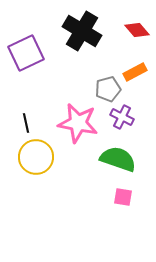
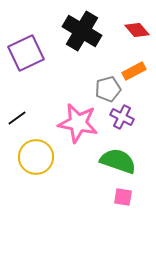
orange rectangle: moved 1 px left, 1 px up
black line: moved 9 px left, 5 px up; rotated 66 degrees clockwise
green semicircle: moved 2 px down
